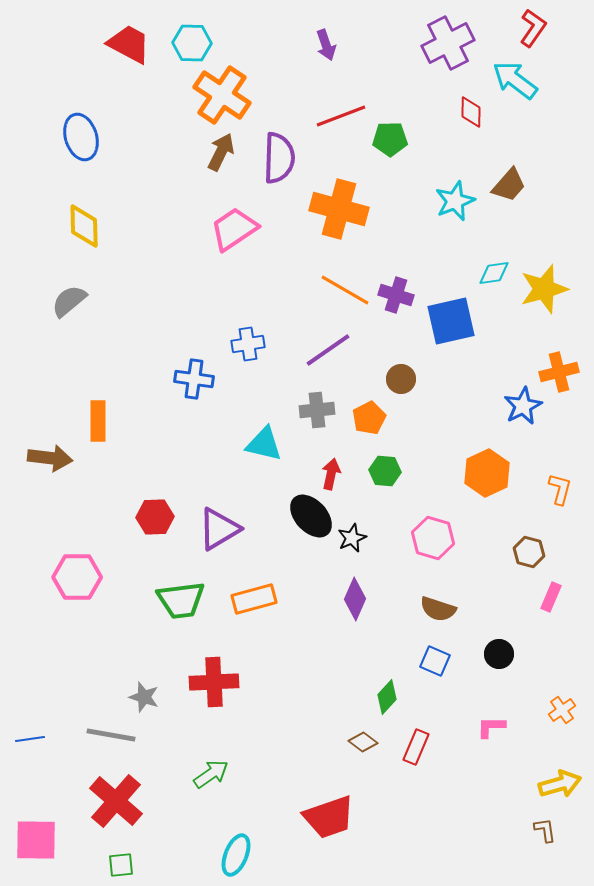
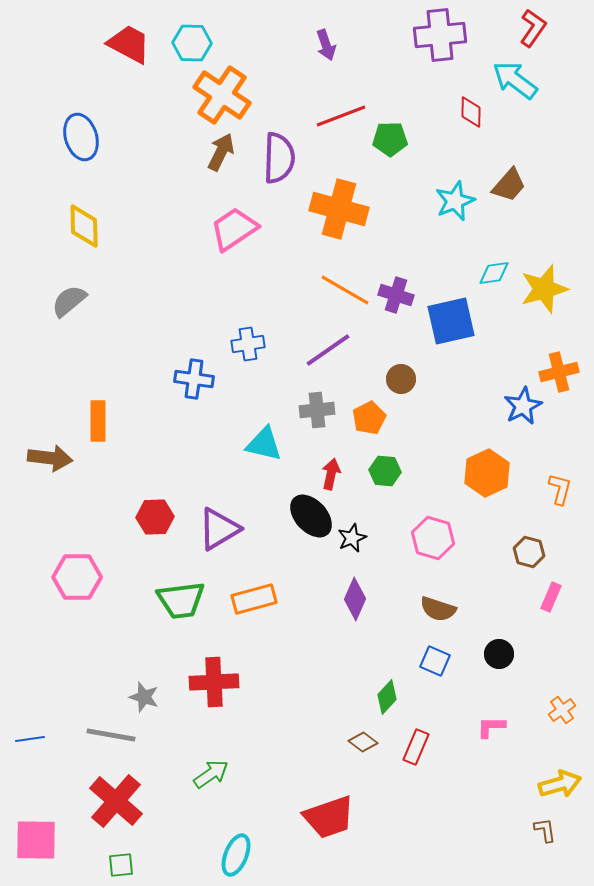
purple cross at (448, 43): moved 8 px left, 8 px up; rotated 21 degrees clockwise
